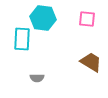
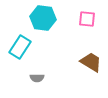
cyan rectangle: moved 2 px left, 8 px down; rotated 30 degrees clockwise
